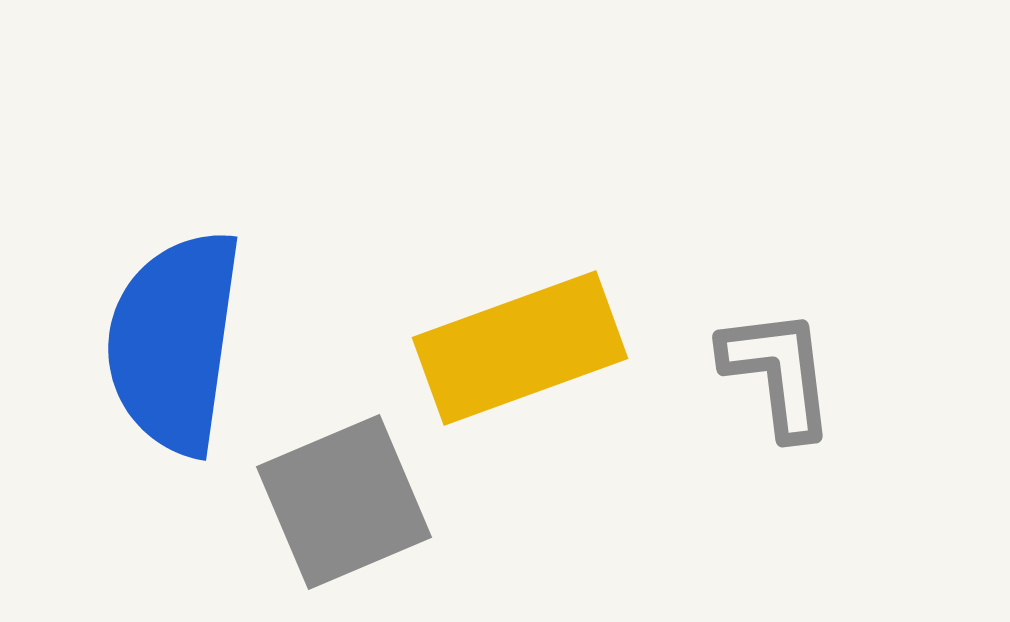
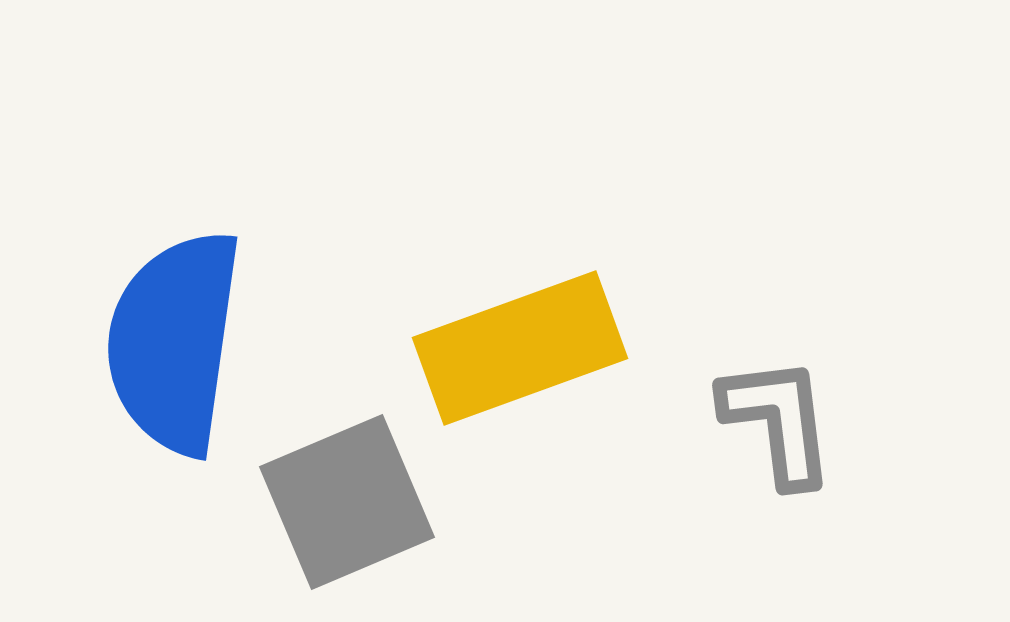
gray L-shape: moved 48 px down
gray square: moved 3 px right
